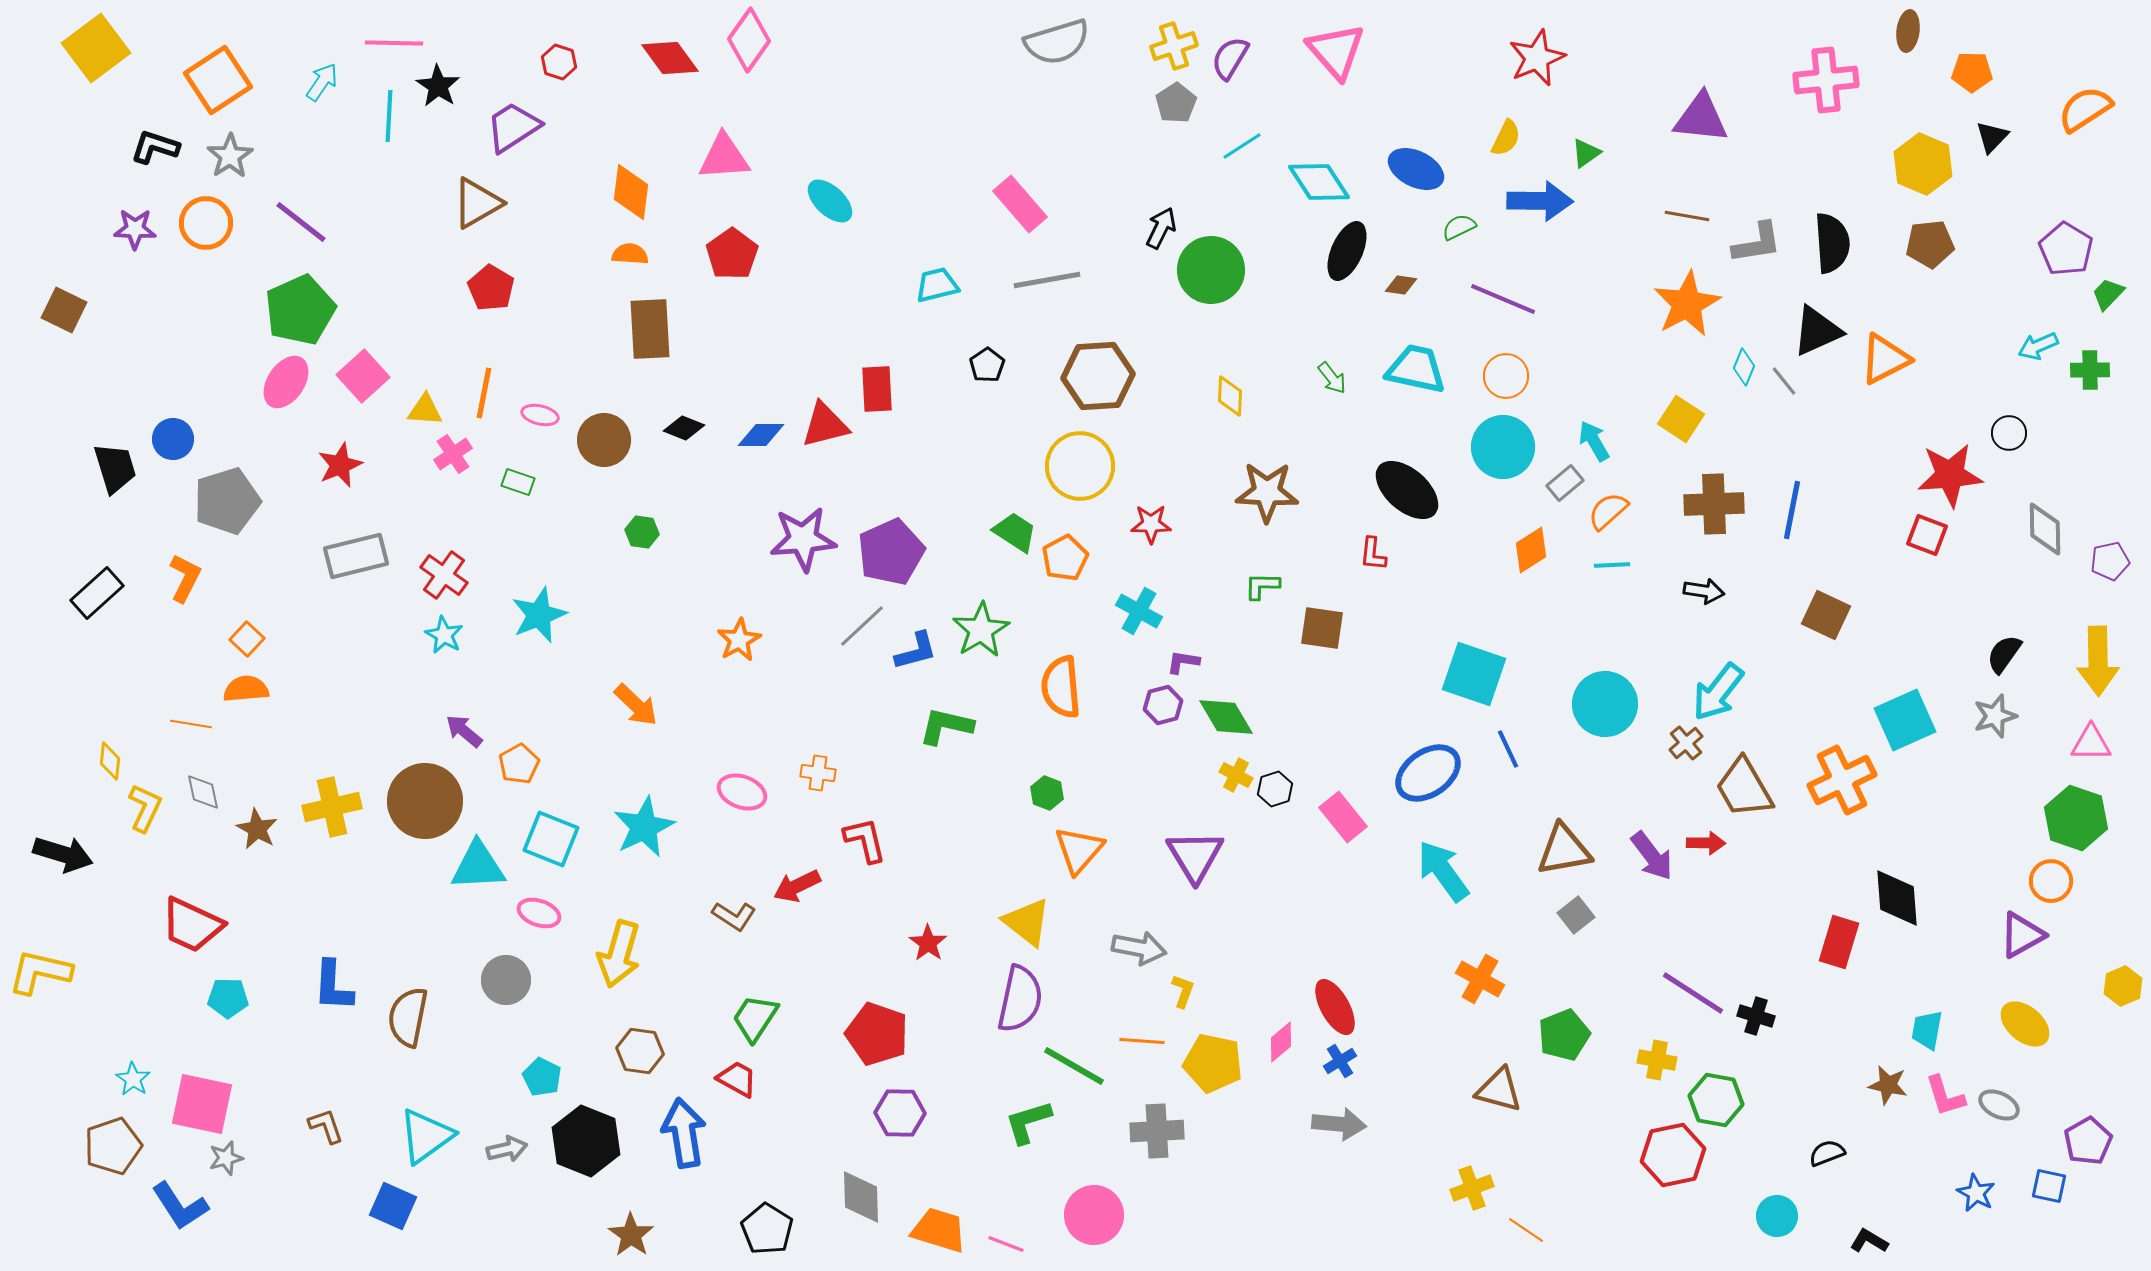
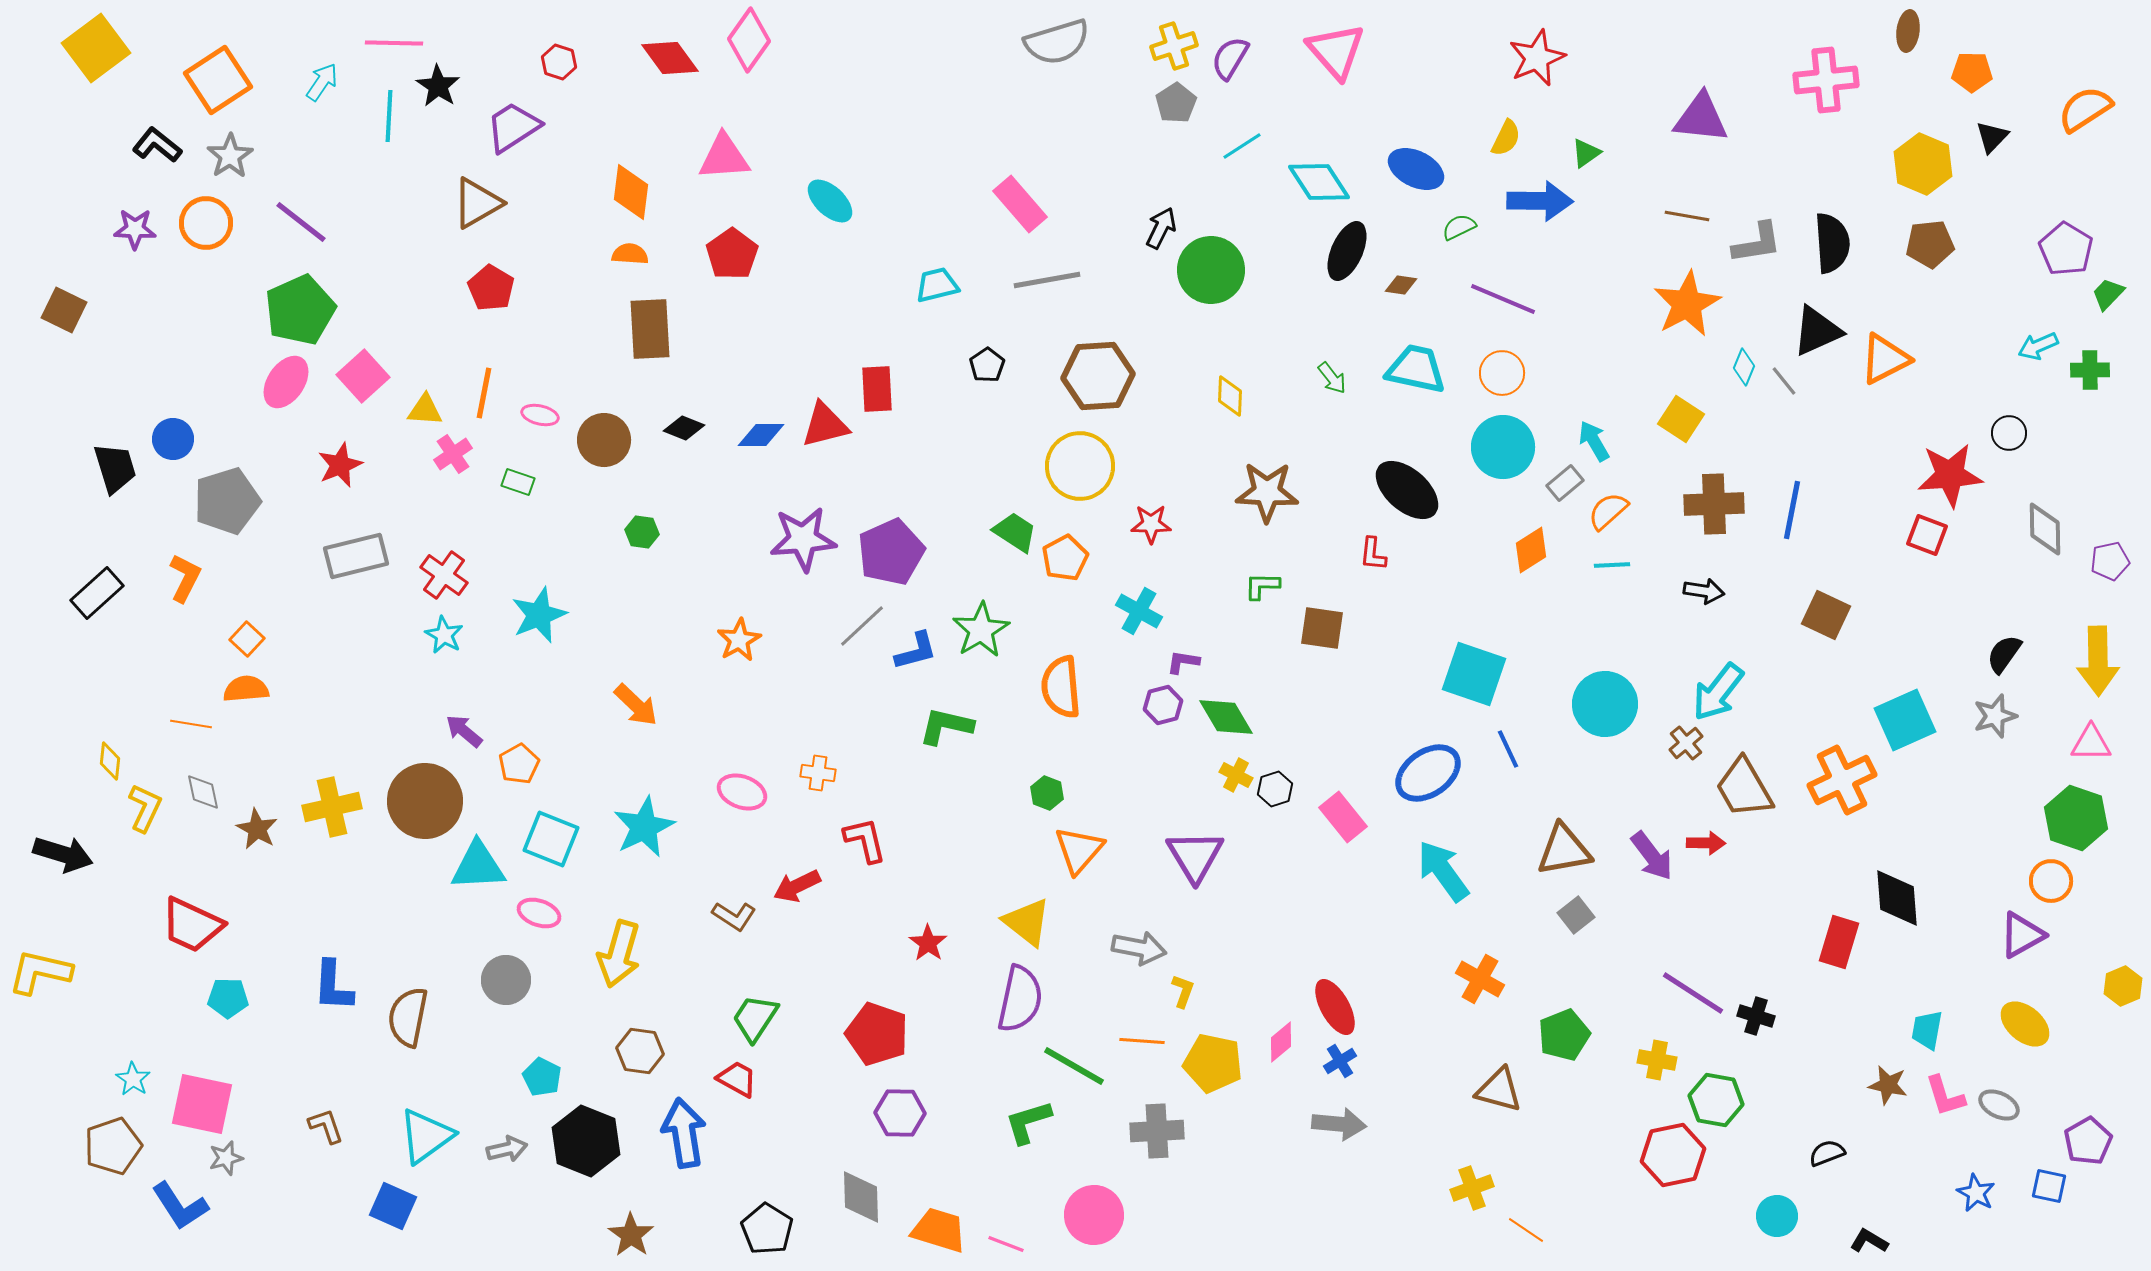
black L-shape at (155, 147): moved 2 px right, 2 px up; rotated 21 degrees clockwise
orange circle at (1506, 376): moved 4 px left, 3 px up
